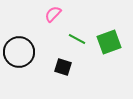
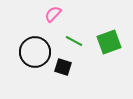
green line: moved 3 px left, 2 px down
black circle: moved 16 px right
